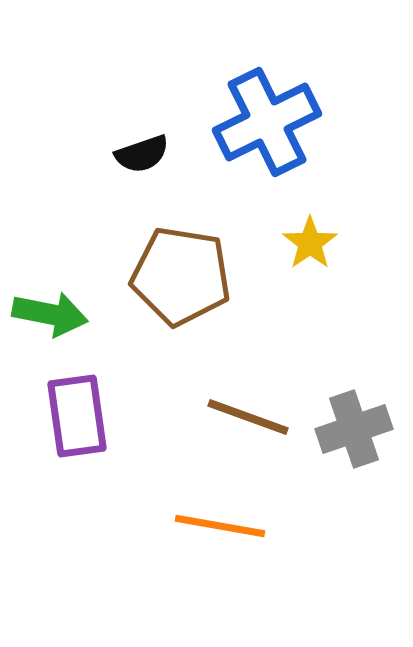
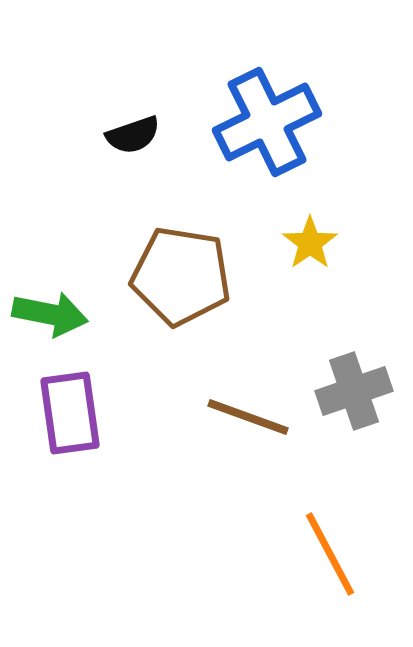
black semicircle: moved 9 px left, 19 px up
purple rectangle: moved 7 px left, 3 px up
gray cross: moved 38 px up
orange line: moved 110 px right, 28 px down; rotated 52 degrees clockwise
